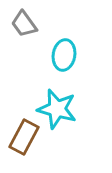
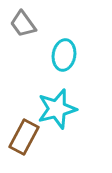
gray trapezoid: moved 1 px left
cyan star: rotated 30 degrees counterclockwise
